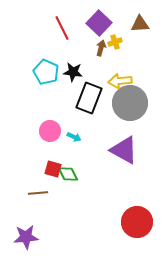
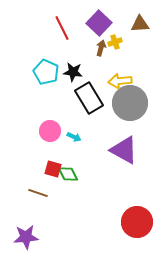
black rectangle: rotated 52 degrees counterclockwise
brown line: rotated 24 degrees clockwise
